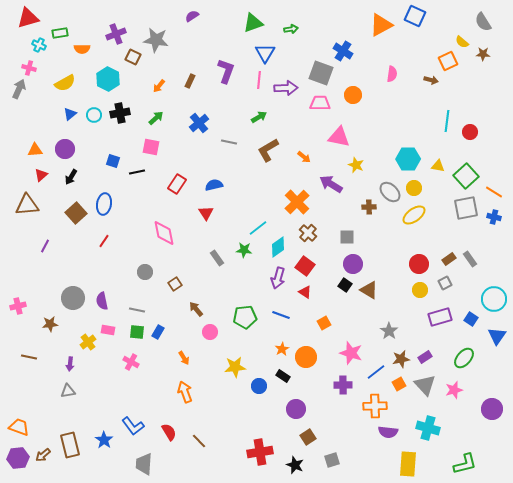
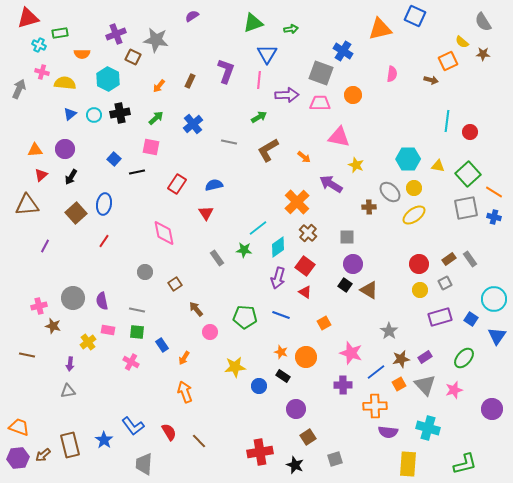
orange triangle at (381, 25): moved 1 px left, 4 px down; rotated 15 degrees clockwise
orange semicircle at (82, 49): moved 5 px down
blue triangle at (265, 53): moved 2 px right, 1 px down
pink cross at (29, 68): moved 13 px right, 4 px down
yellow semicircle at (65, 83): rotated 145 degrees counterclockwise
purple arrow at (286, 88): moved 1 px right, 7 px down
blue cross at (199, 123): moved 6 px left, 1 px down
blue square at (113, 161): moved 1 px right, 2 px up; rotated 24 degrees clockwise
green square at (466, 176): moved 2 px right, 2 px up
pink cross at (18, 306): moved 21 px right
green pentagon at (245, 317): rotated 10 degrees clockwise
brown star at (50, 324): moved 3 px right, 2 px down; rotated 21 degrees clockwise
blue rectangle at (158, 332): moved 4 px right, 13 px down; rotated 64 degrees counterclockwise
orange star at (282, 349): moved 1 px left, 3 px down; rotated 24 degrees counterclockwise
brown line at (29, 357): moved 2 px left, 2 px up
orange arrow at (184, 358): rotated 64 degrees clockwise
gray square at (332, 460): moved 3 px right, 1 px up
